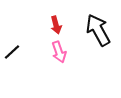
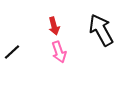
red arrow: moved 2 px left, 1 px down
black arrow: moved 3 px right
